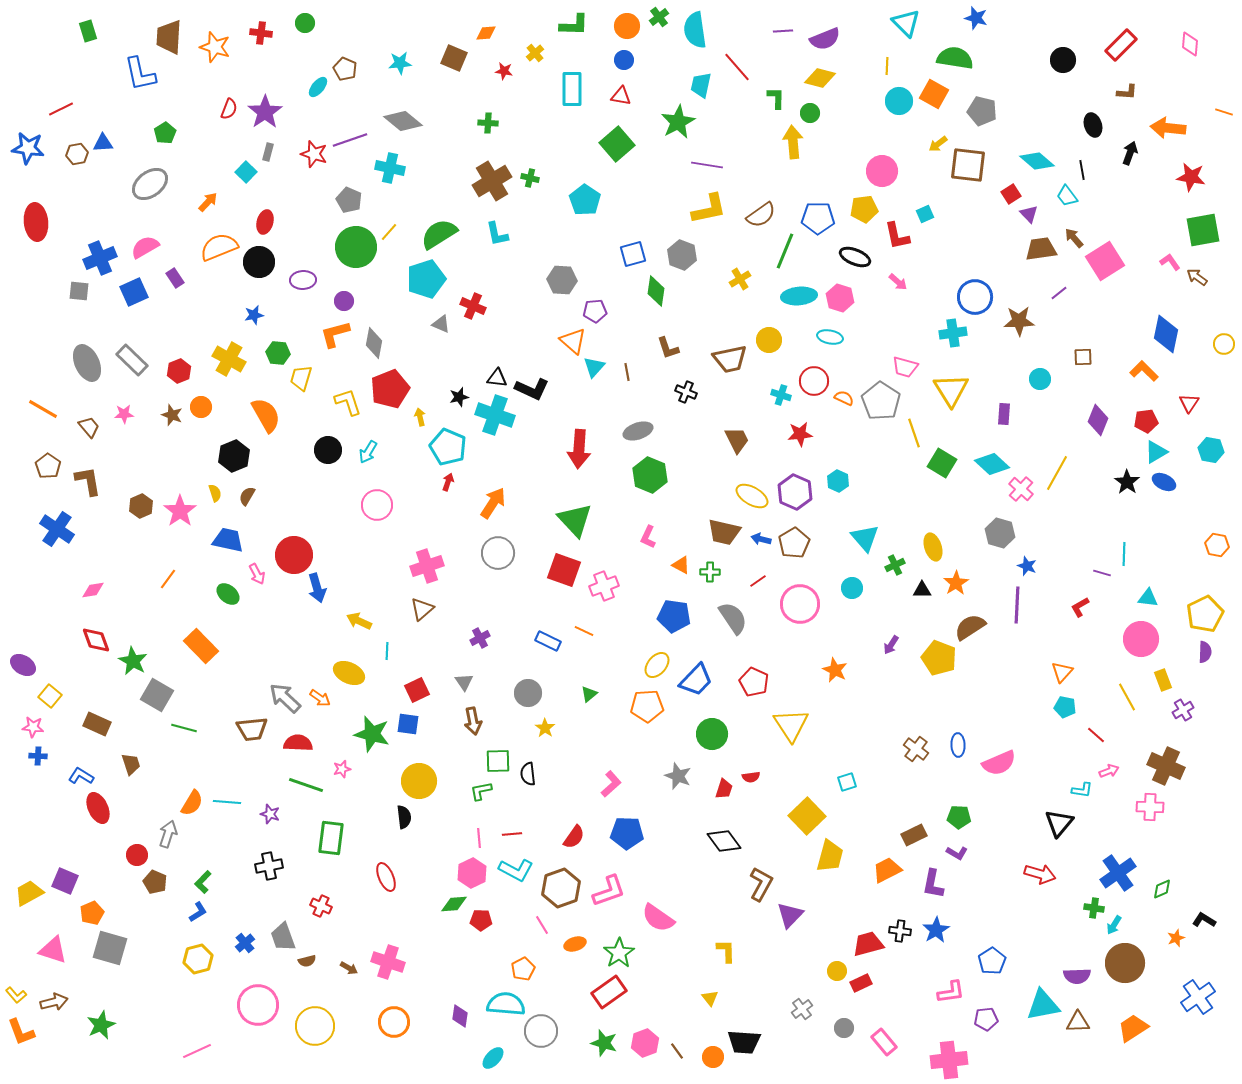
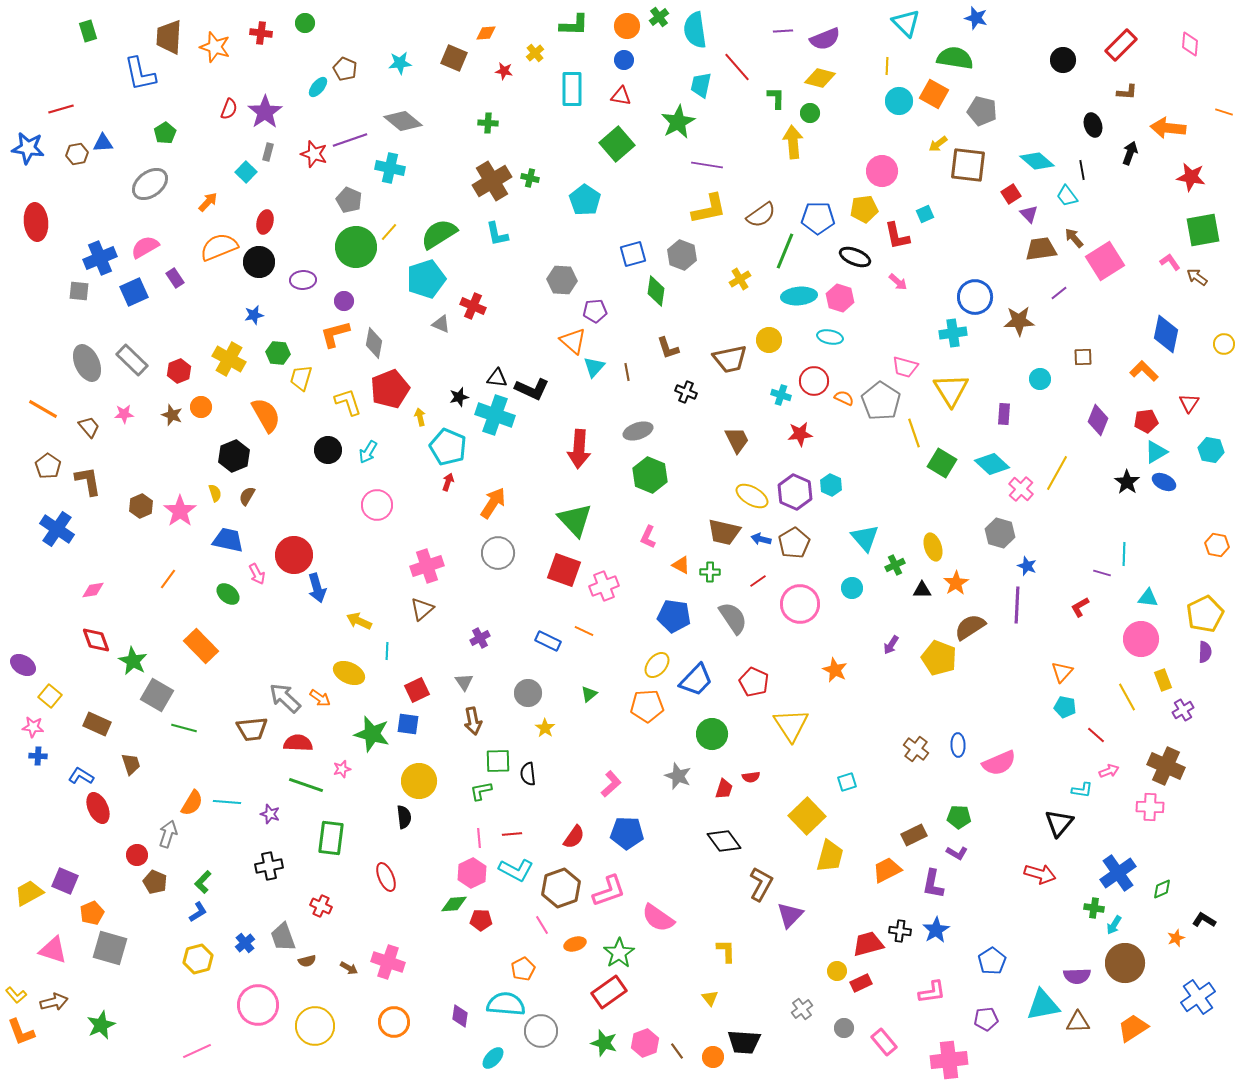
red line at (61, 109): rotated 10 degrees clockwise
cyan hexagon at (838, 481): moved 7 px left, 4 px down
pink L-shape at (951, 992): moved 19 px left
